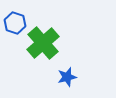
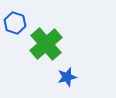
green cross: moved 3 px right, 1 px down
